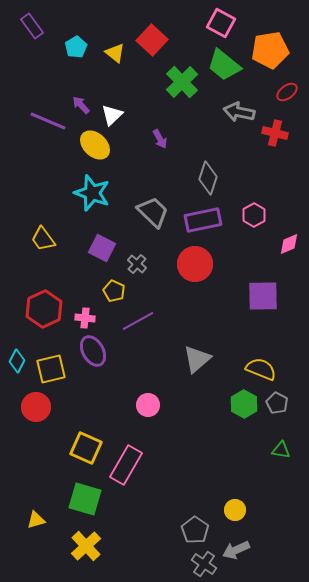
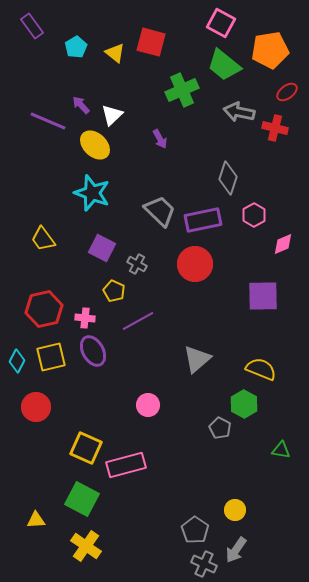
red square at (152, 40): moved 1 px left, 2 px down; rotated 28 degrees counterclockwise
green cross at (182, 82): moved 8 px down; rotated 20 degrees clockwise
red cross at (275, 133): moved 5 px up
gray diamond at (208, 178): moved 20 px right
gray trapezoid at (153, 212): moved 7 px right, 1 px up
pink diamond at (289, 244): moved 6 px left
gray cross at (137, 264): rotated 12 degrees counterclockwise
red hexagon at (44, 309): rotated 12 degrees clockwise
yellow square at (51, 369): moved 12 px up
gray pentagon at (277, 403): moved 57 px left, 25 px down
pink rectangle at (126, 465): rotated 45 degrees clockwise
green square at (85, 499): moved 3 px left; rotated 12 degrees clockwise
yellow triangle at (36, 520): rotated 12 degrees clockwise
yellow cross at (86, 546): rotated 12 degrees counterclockwise
gray arrow at (236, 550): rotated 32 degrees counterclockwise
gray cross at (204, 564): rotated 10 degrees counterclockwise
